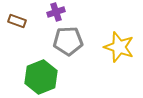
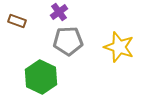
purple cross: moved 3 px right; rotated 18 degrees counterclockwise
green hexagon: rotated 12 degrees counterclockwise
